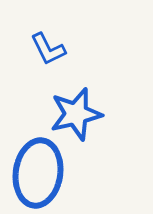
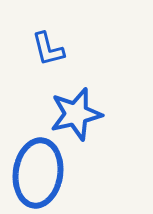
blue L-shape: rotated 12 degrees clockwise
